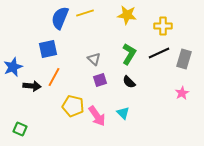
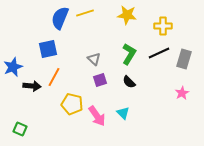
yellow pentagon: moved 1 px left, 2 px up
